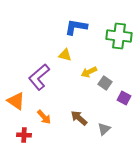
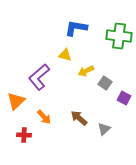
blue L-shape: moved 1 px down
yellow arrow: moved 3 px left, 1 px up
orange triangle: rotated 42 degrees clockwise
